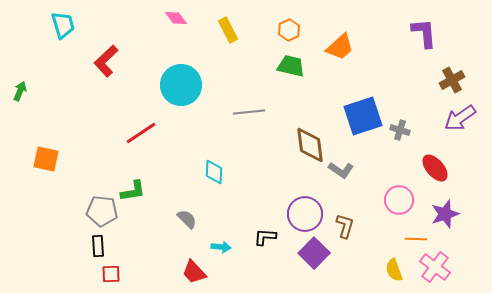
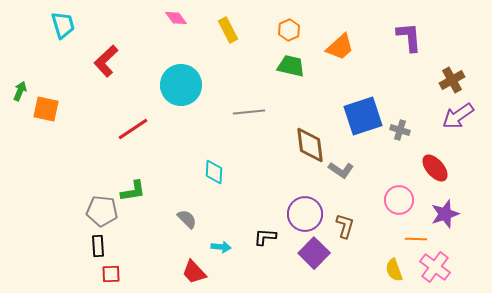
purple L-shape: moved 15 px left, 4 px down
purple arrow: moved 2 px left, 2 px up
red line: moved 8 px left, 4 px up
orange square: moved 50 px up
